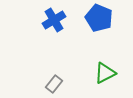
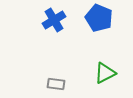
gray rectangle: moved 2 px right; rotated 60 degrees clockwise
